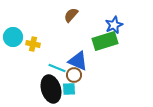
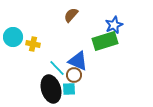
cyan line: rotated 24 degrees clockwise
